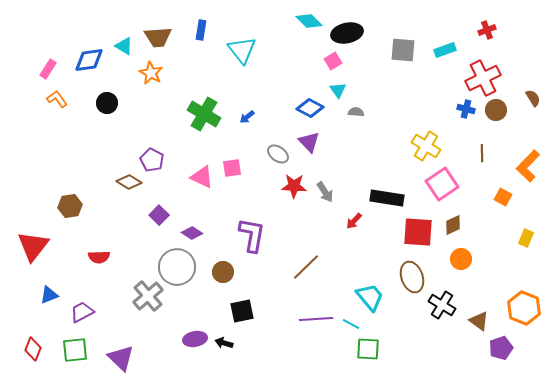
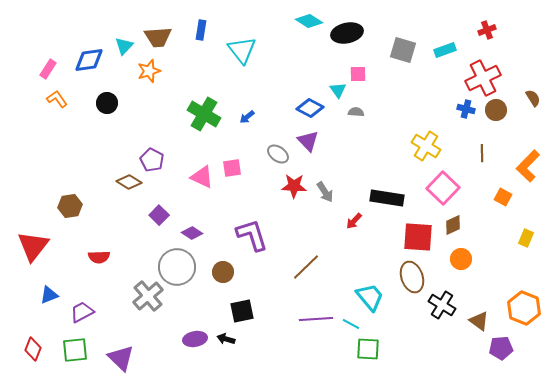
cyan diamond at (309, 21): rotated 12 degrees counterclockwise
cyan triangle at (124, 46): rotated 42 degrees clockwise
gray square at (403, 50): rotated 12 degrees clockwise
pink square at (333, 61): moved 25 px right, 13 px down; rotated 30 degrees clockwise
orange star at (151, 73): moved 2 px left, 2 px up; rotated 25 degrees clockwise
purple triangle at (309, 142): moved 1 px left, 1 px up
pink square at (442, 184): moved 1 px right, 4 px down; rotated 12 degrees counterclockwise
red square at (418, 232): moved 5 px down
purple L-shape at (252, 235): rotated 27 degrees counterclockwise
black arrow at (224, 343): moved 2 px right, 4 px up
purple pentagon at (501, 348): rotated 15 degrees clockwise
